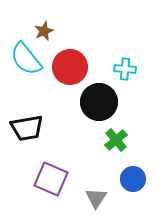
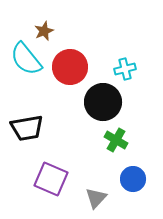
cyan cross: rotated 20 degrees counterclockwise
black circle: moved 4 px right
green cross: rotated 20 degrees counterclockwise
gray triangle: rotated 10 degrees clockwise
